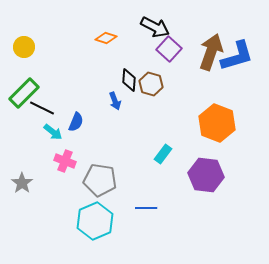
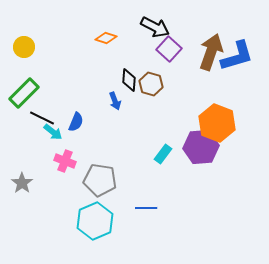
black line: moved 10 px down
purple hexagon: moved 5 px left, 28 px up; rotated 12 degrees counterclockwise
